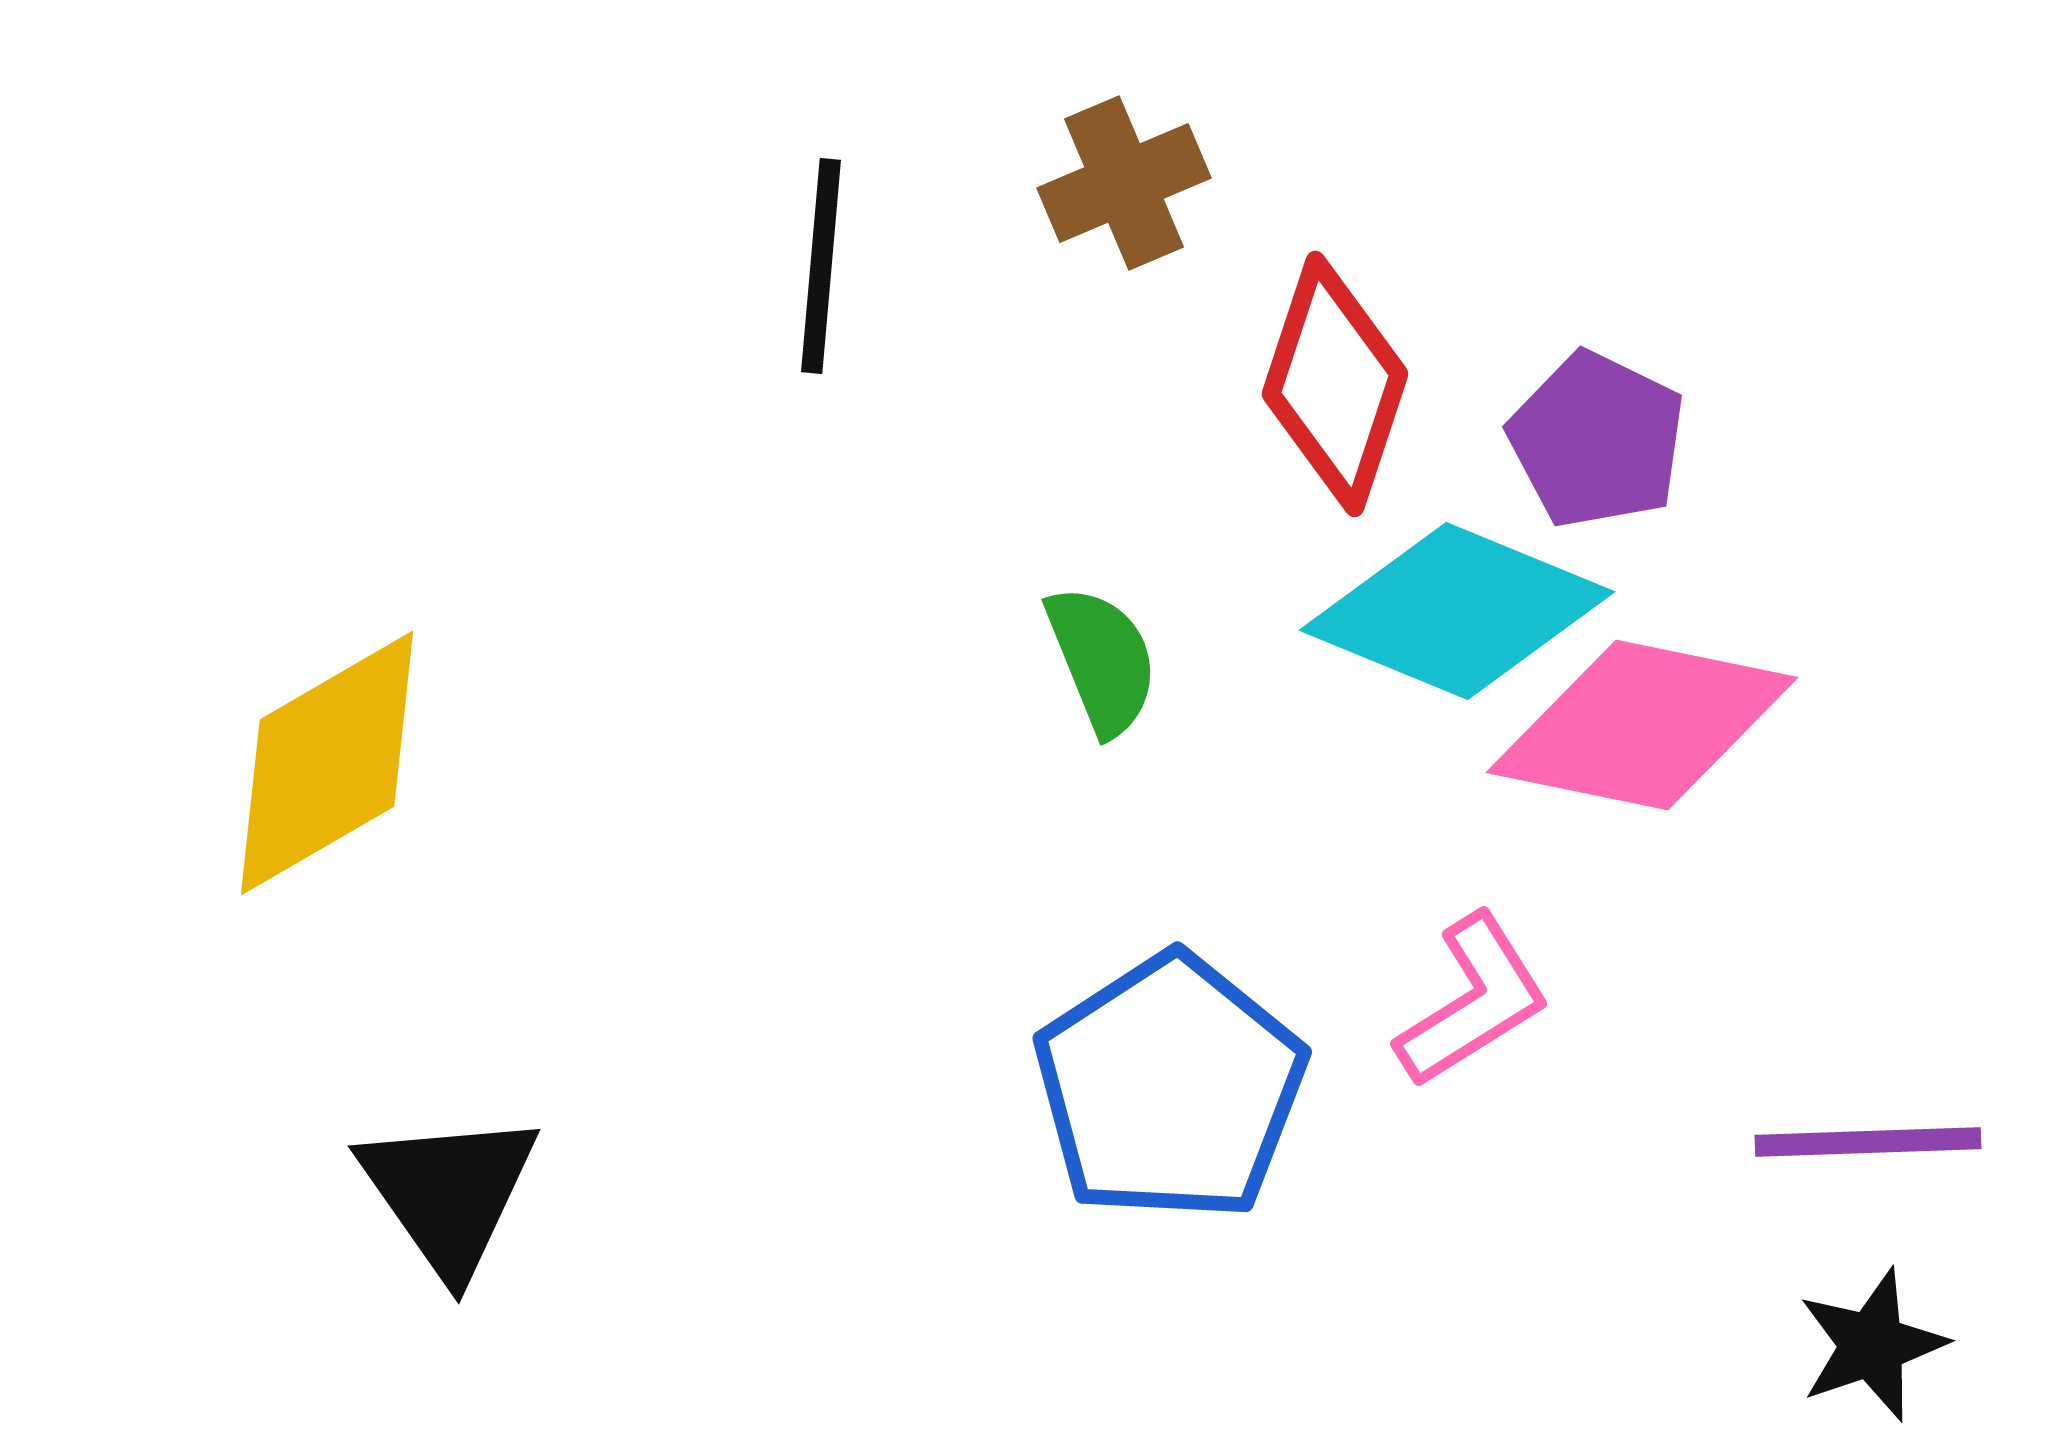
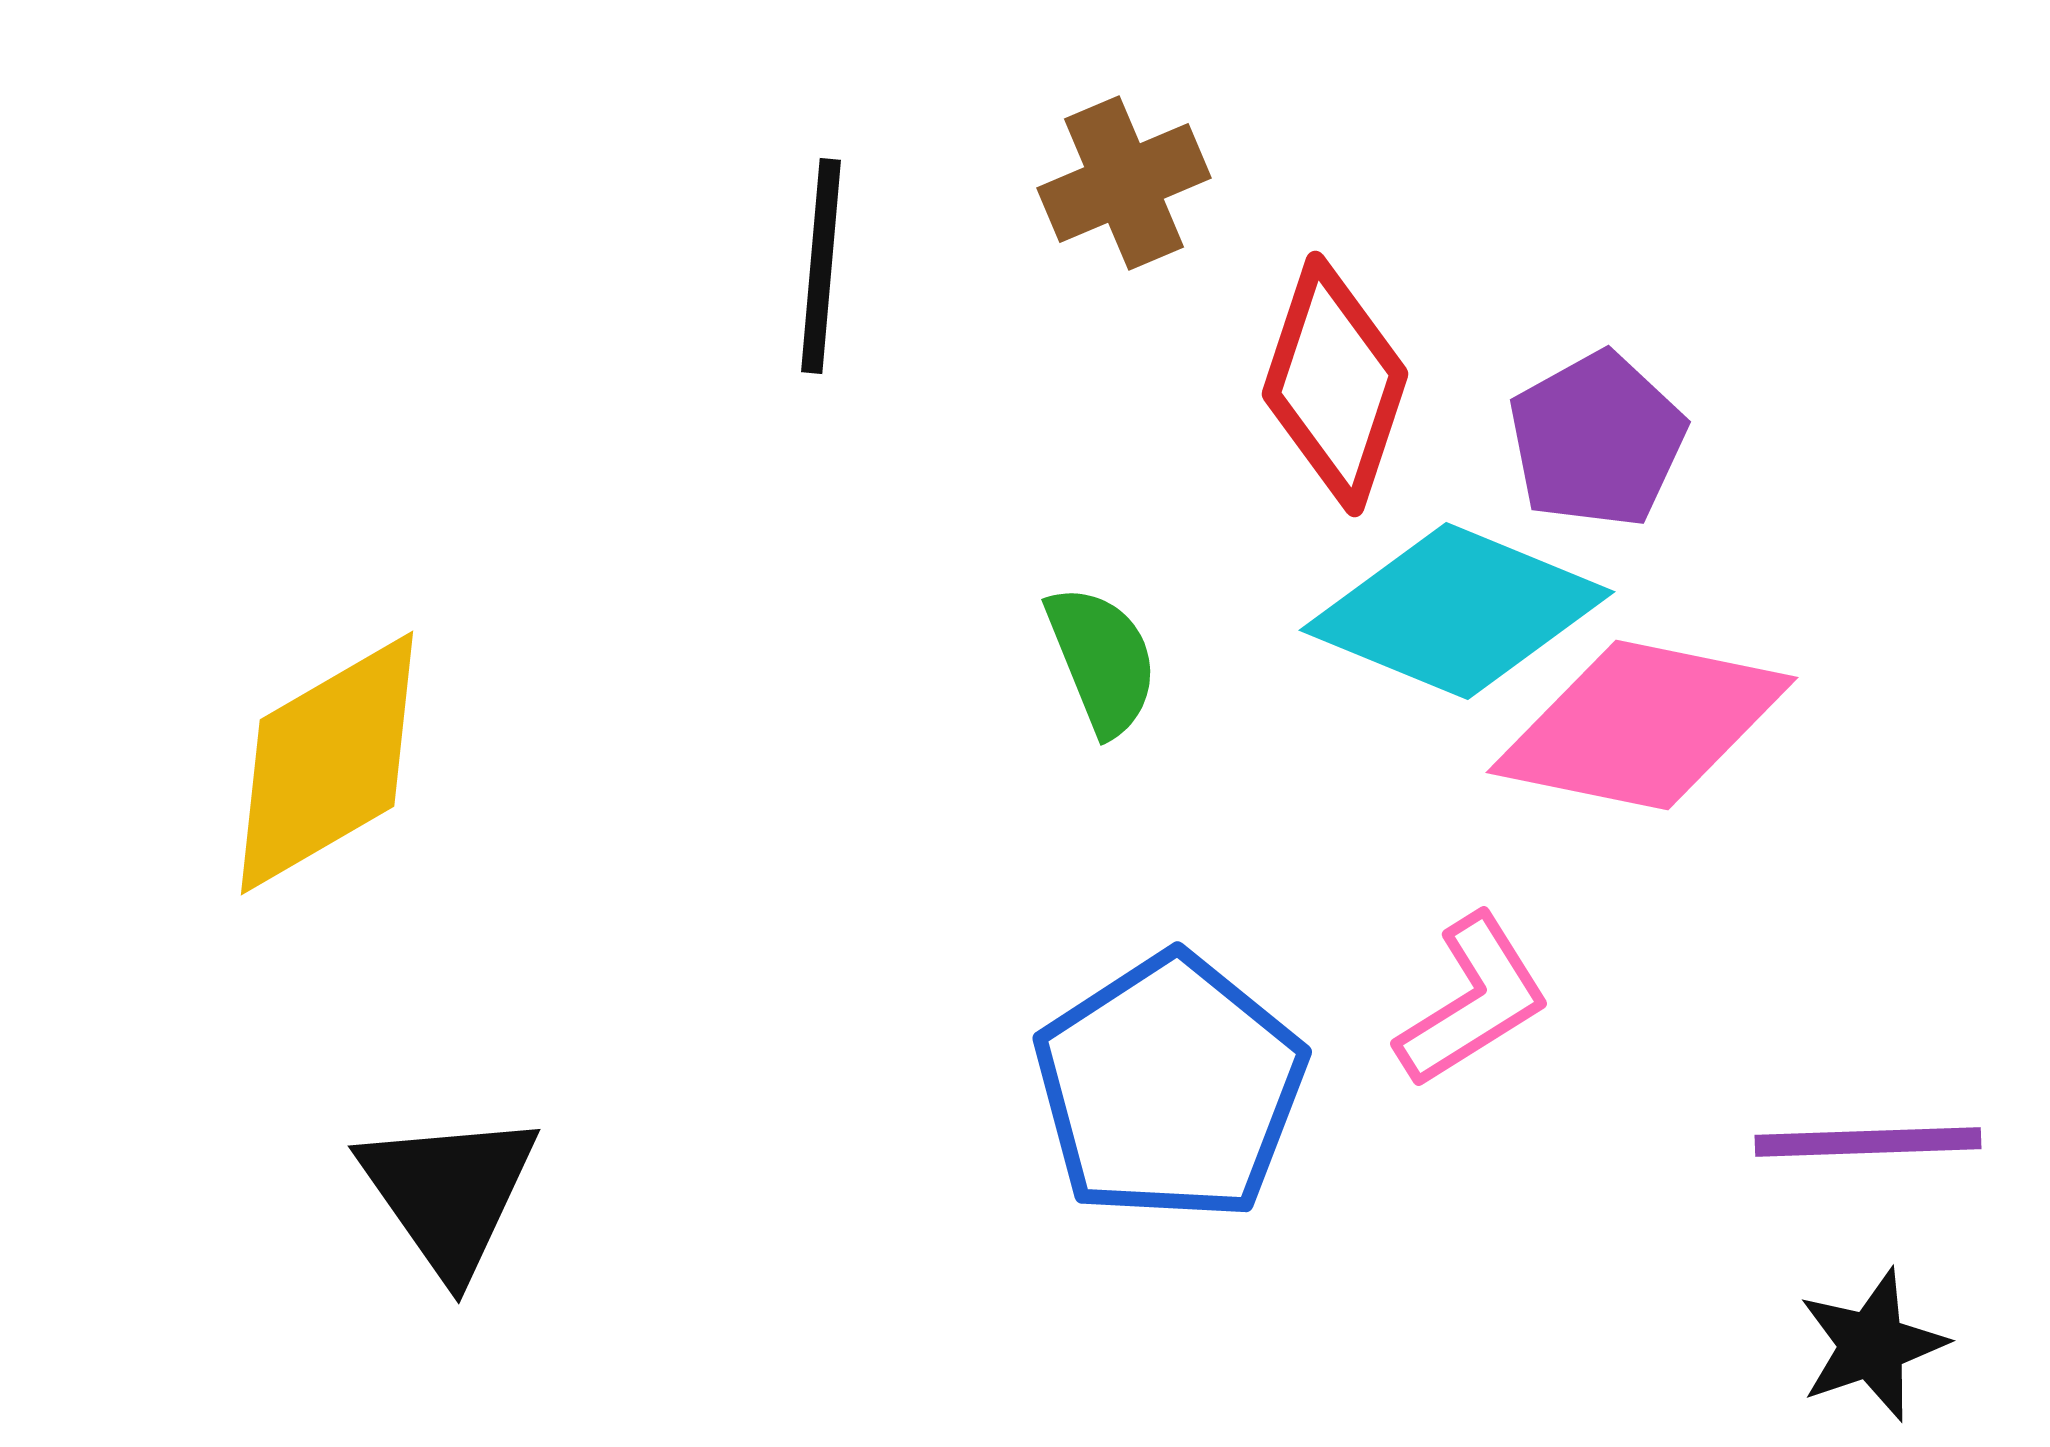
purple pentagon: rotated 17 degrees clockwise
